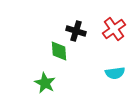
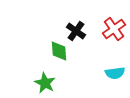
black cross: rotated 18 degrees clockwise
